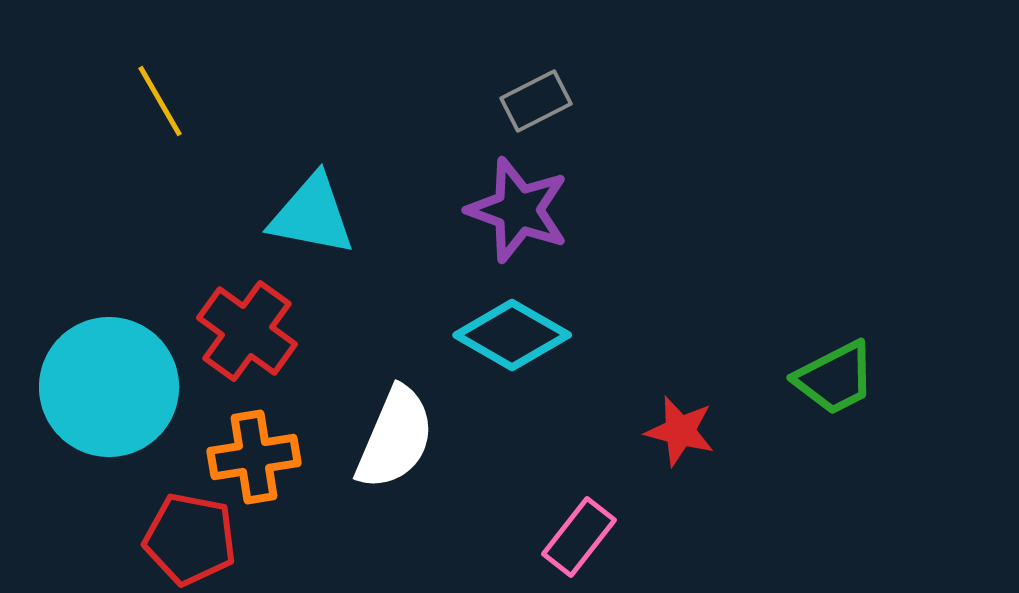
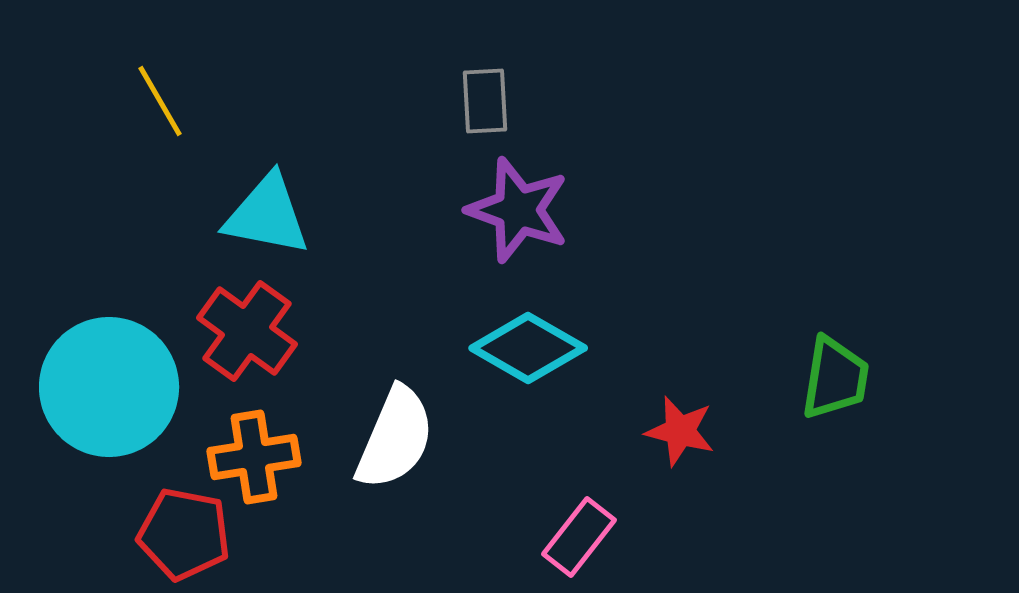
gray rectangle: moved 51 px left; rotated 66 degrees counterclockwise
cyan triangle: moved 45 px left
cyan diamond: moved 16 px right, 13 px down
green trapezoid: rotated 54 degrees counterclockwise
red pentagon: moved 6 px left, 5 px up
